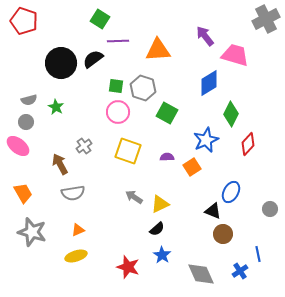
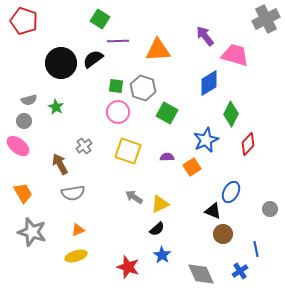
gray circle at (26, 122): moved 2 px left, 1 px up
blue line at (258, 254): moved 2 px left, 5 px up
